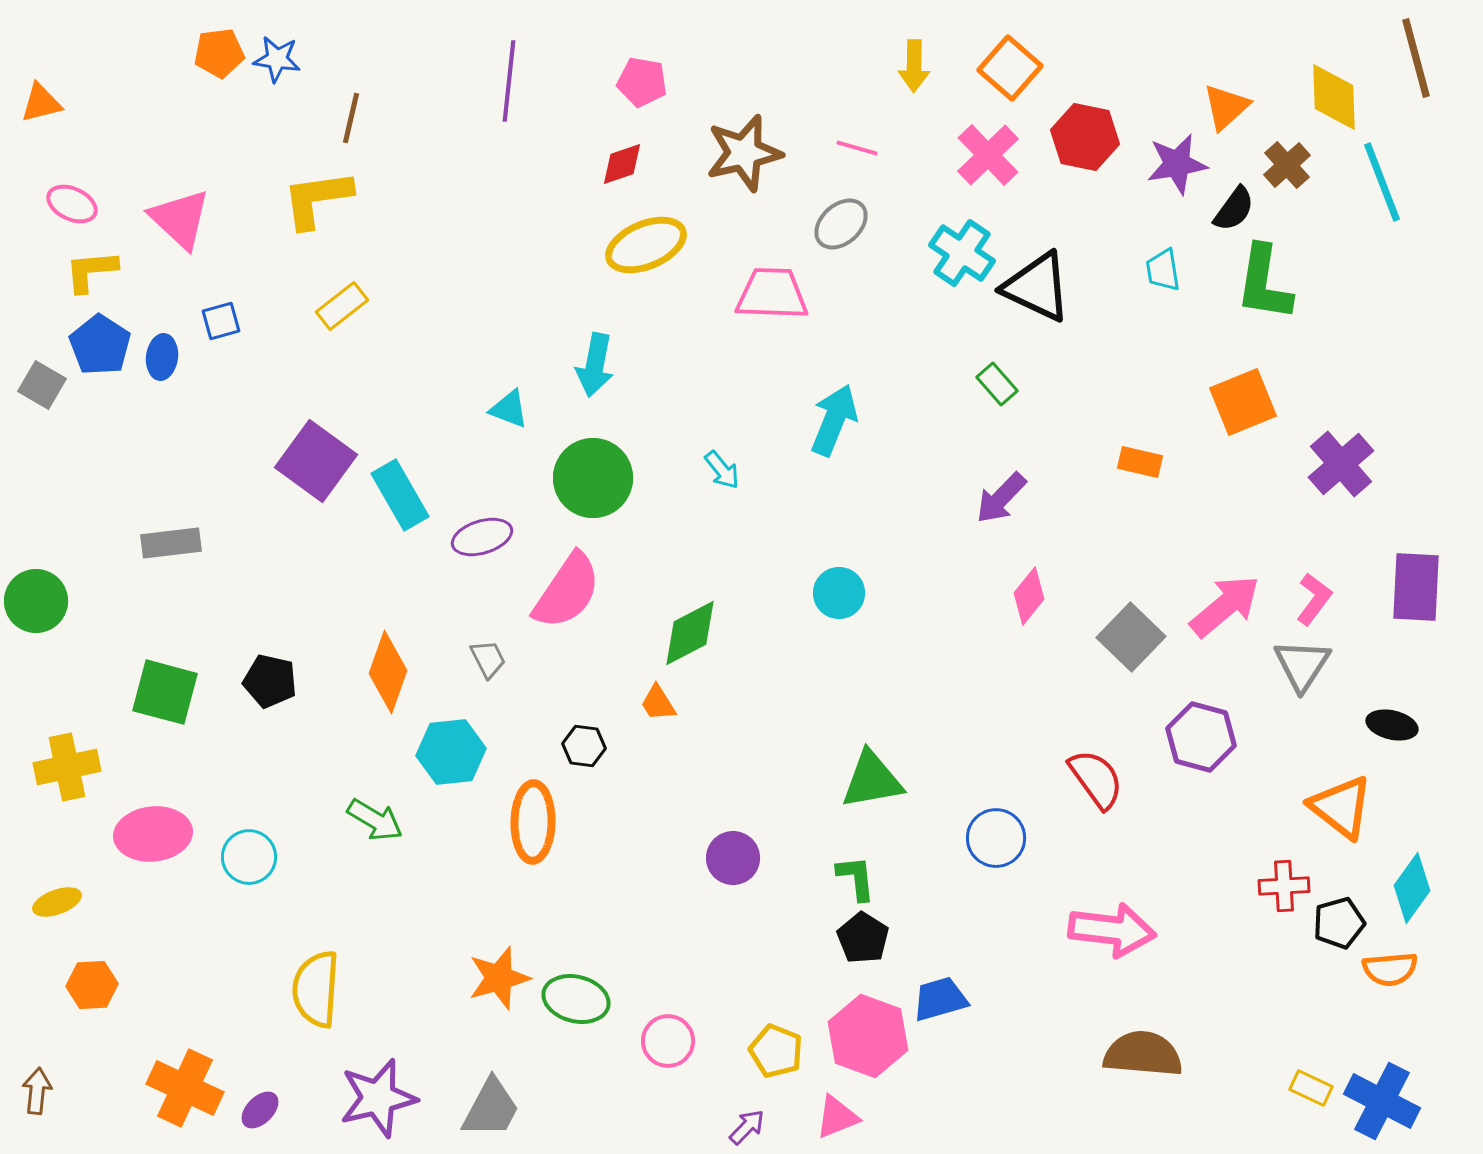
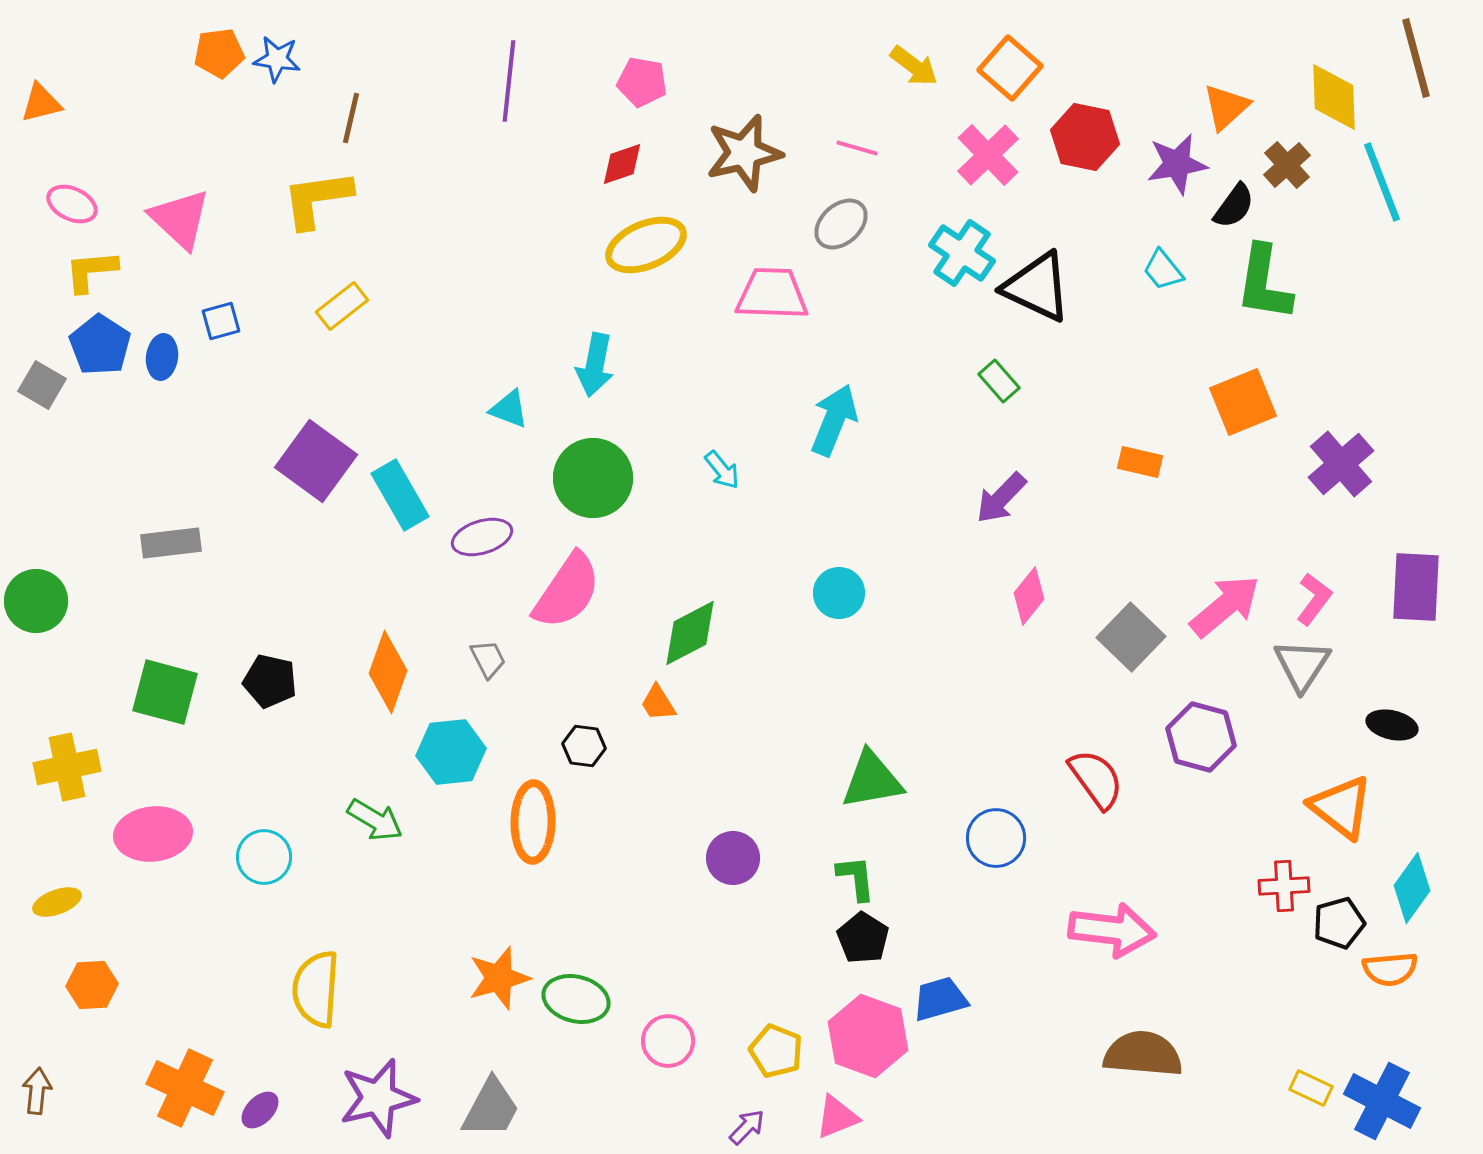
yellow arrow at (914, 66): rotated 54 degrees counterclockwise
black semicircle at (1234, 209): moved 3 px up
cyan trapezoid at (1163, 270): rotated 30 degrees counterclockwise
green rectangle at (997, 384): moved 2 px right, 3 px up
cyan circle at (249, 857): moved 15 px right
